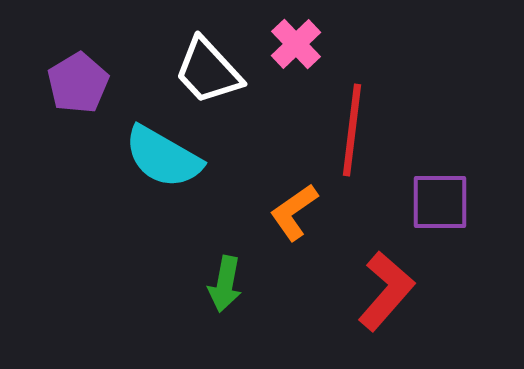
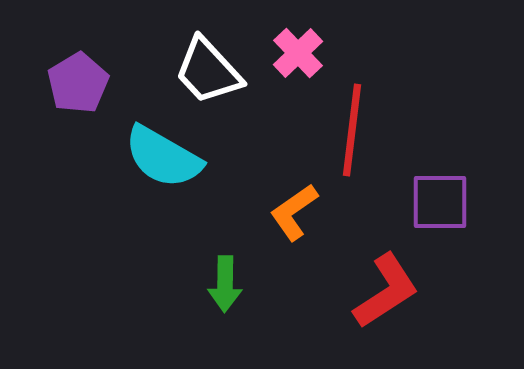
pink cross: moved 2 px right, 9 px down
green arrow: rotated 10 degrees counterclockwise
red L-shape: rotated 16 degrees clockwise
